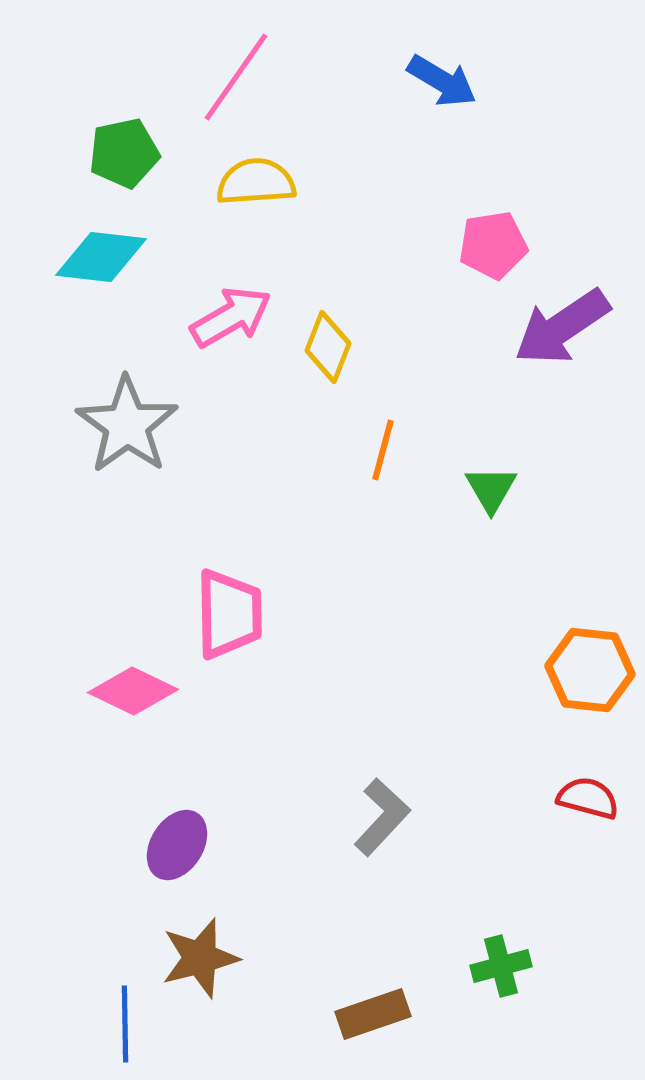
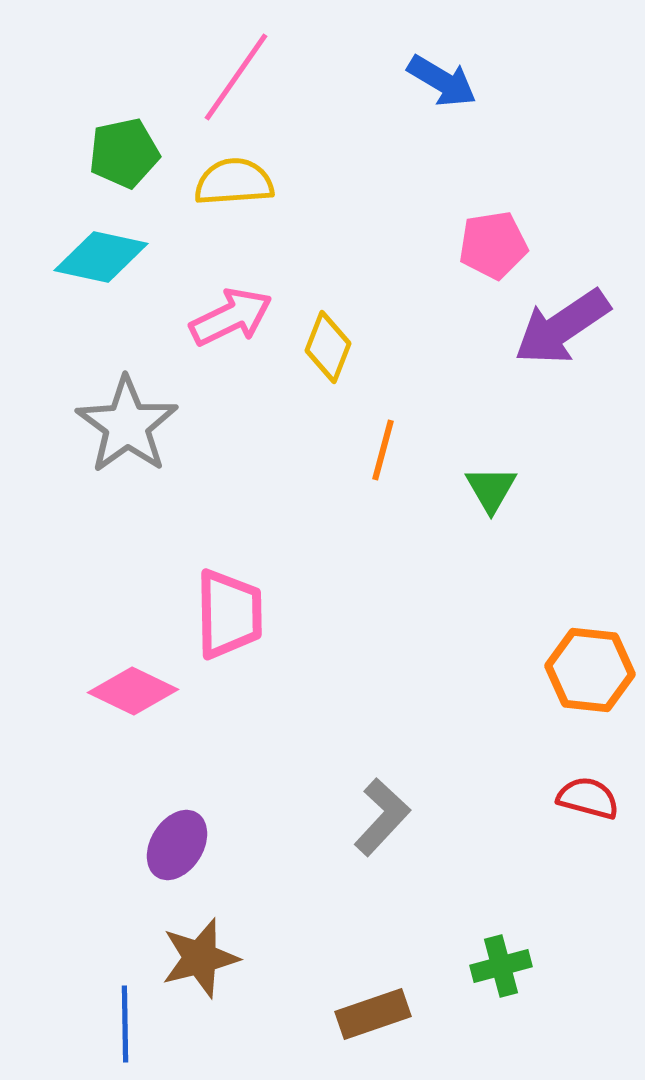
yellow semicircle: moved 22 px left
cyan diamond: rotated 6 degrees clockwise
pink arrow: rotated 4 degrees clockwise
